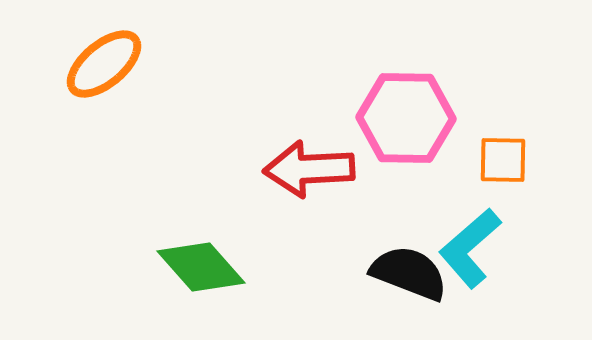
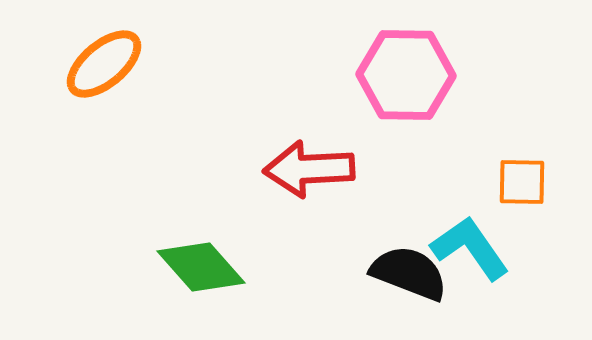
pink hexagon: moved 43 px up
orange square: moved 19 px right, 22 px down
cyan L-shape: rotated 96 degrees clockwise
